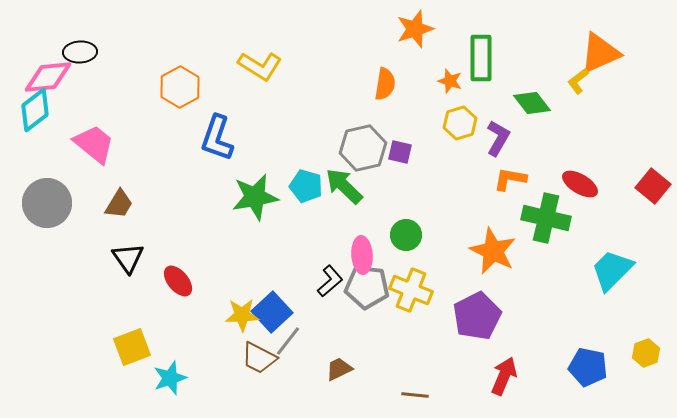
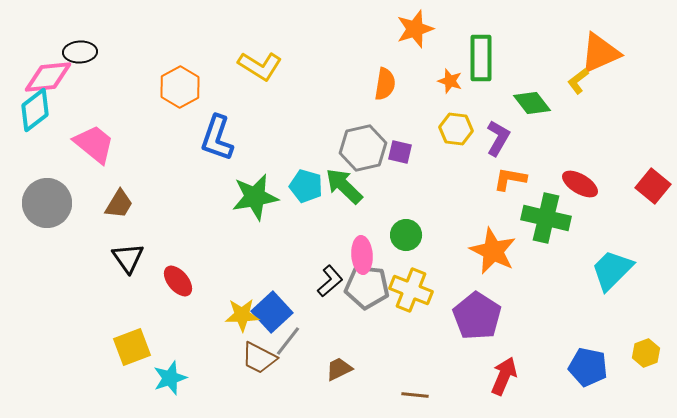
yellow hexagon at (460, 123): moved 4 px left, 6 px down; rotated 24 degrees clockwise
purple pentagon at (477, 316): rotated 12 degrees counterclockwise
